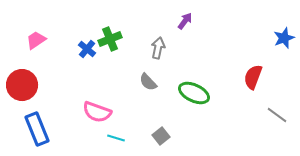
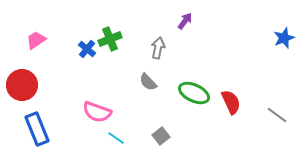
red semicircle: moved 22 px left, 25 px down; rotated 135 degrees clockwise
cyan line: rotated 18 degrees clockwise
